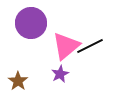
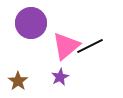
purple star: moved 3 px down
